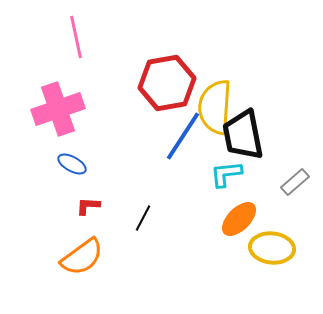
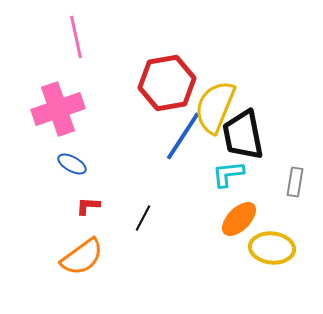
yellow semicircle: rotated 18 degrees clockwise
cyan L-shape: moved 2 px right
gray rectangle: rotated 40 degrees counterclockwise
